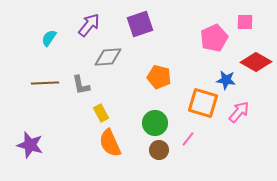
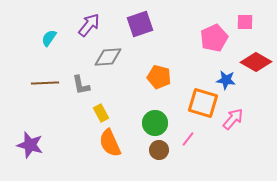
pink arrow: moved 6 px left, 7 px down
